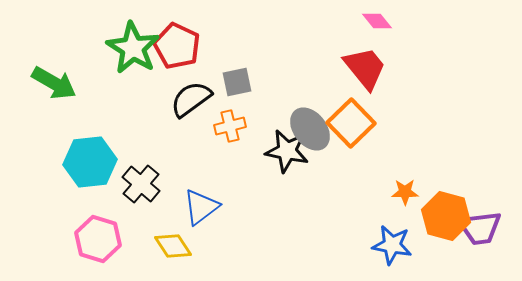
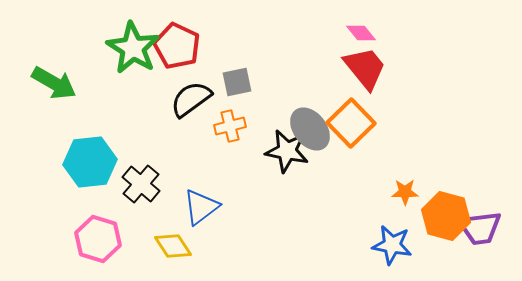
pink diamond: moved 16 px left, 12 px down
